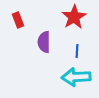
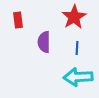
red rectangle: rotated 14 degrees clockwise
blue line: moved 3 px up
cyan arrow: moved 2 px right
